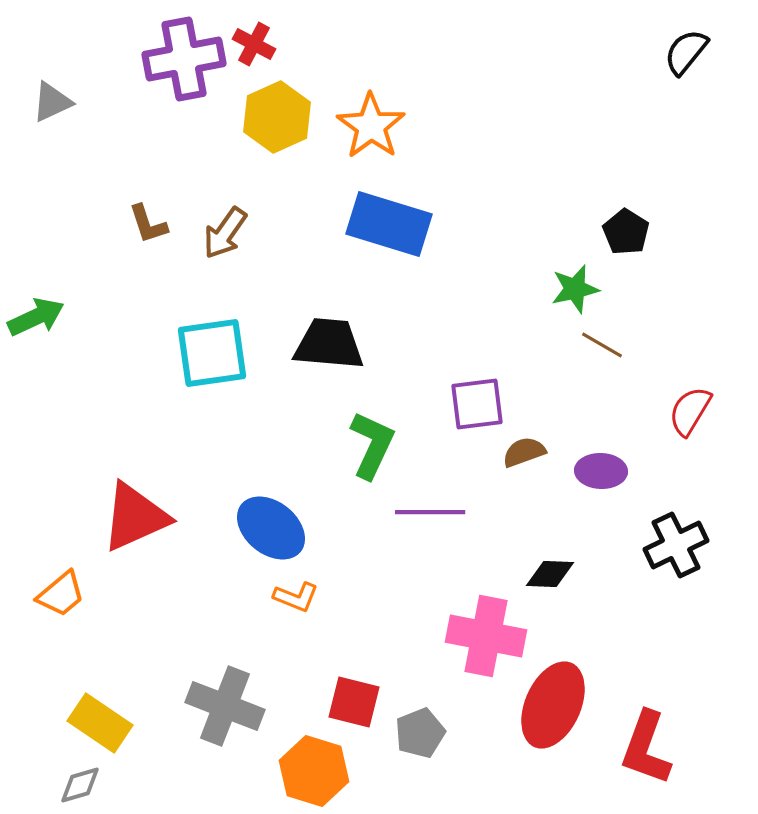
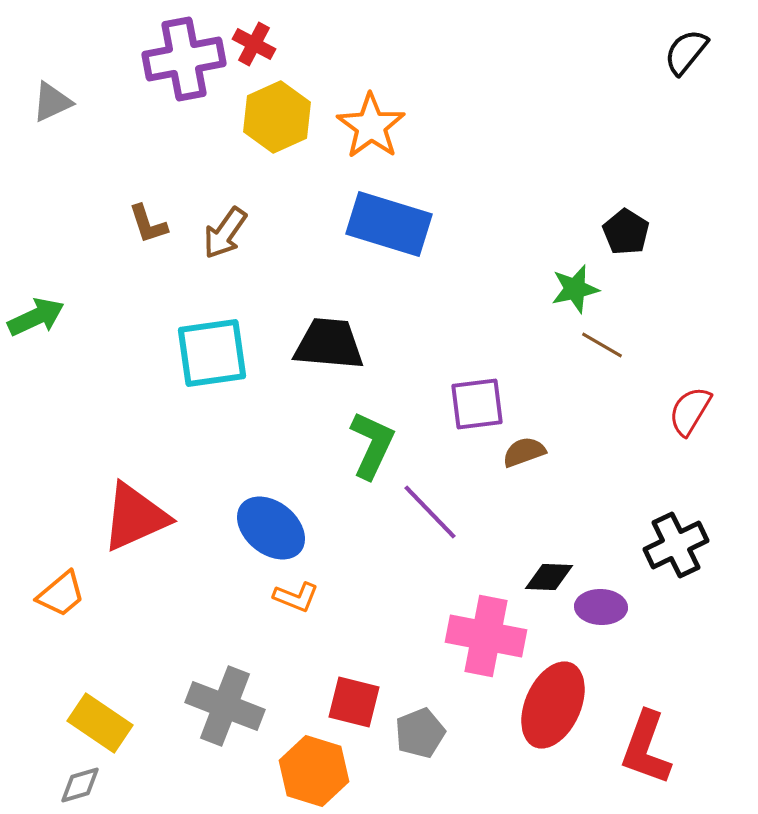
purple ellipse: moved 136 px down
purple line: rotated 46 degrees clockwise
black diamond: moved 1 px left, 3 px down
